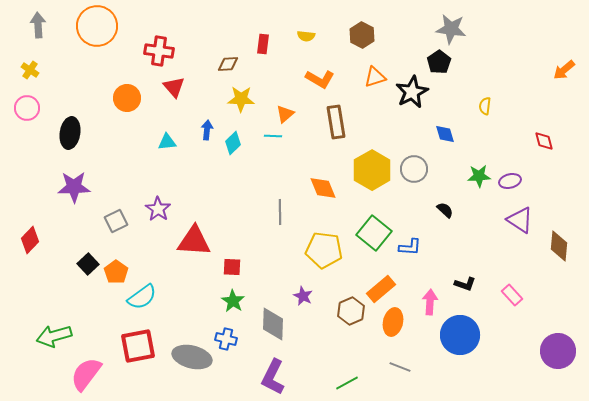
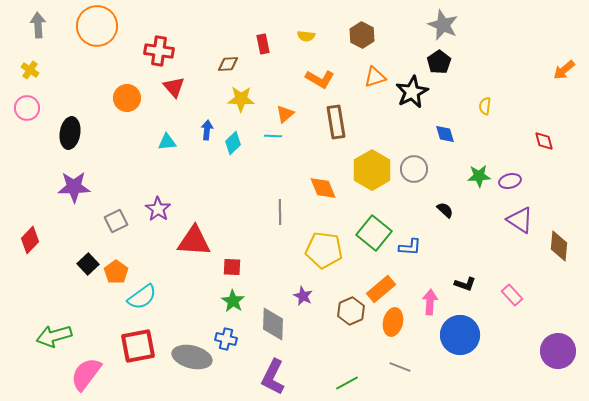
gray star at (451, 29): moved 8 px left, 4 px up; rotated 16 degrees clockwise
red rectangle at (263, 44): rotated 18 degrees counterclockwise
